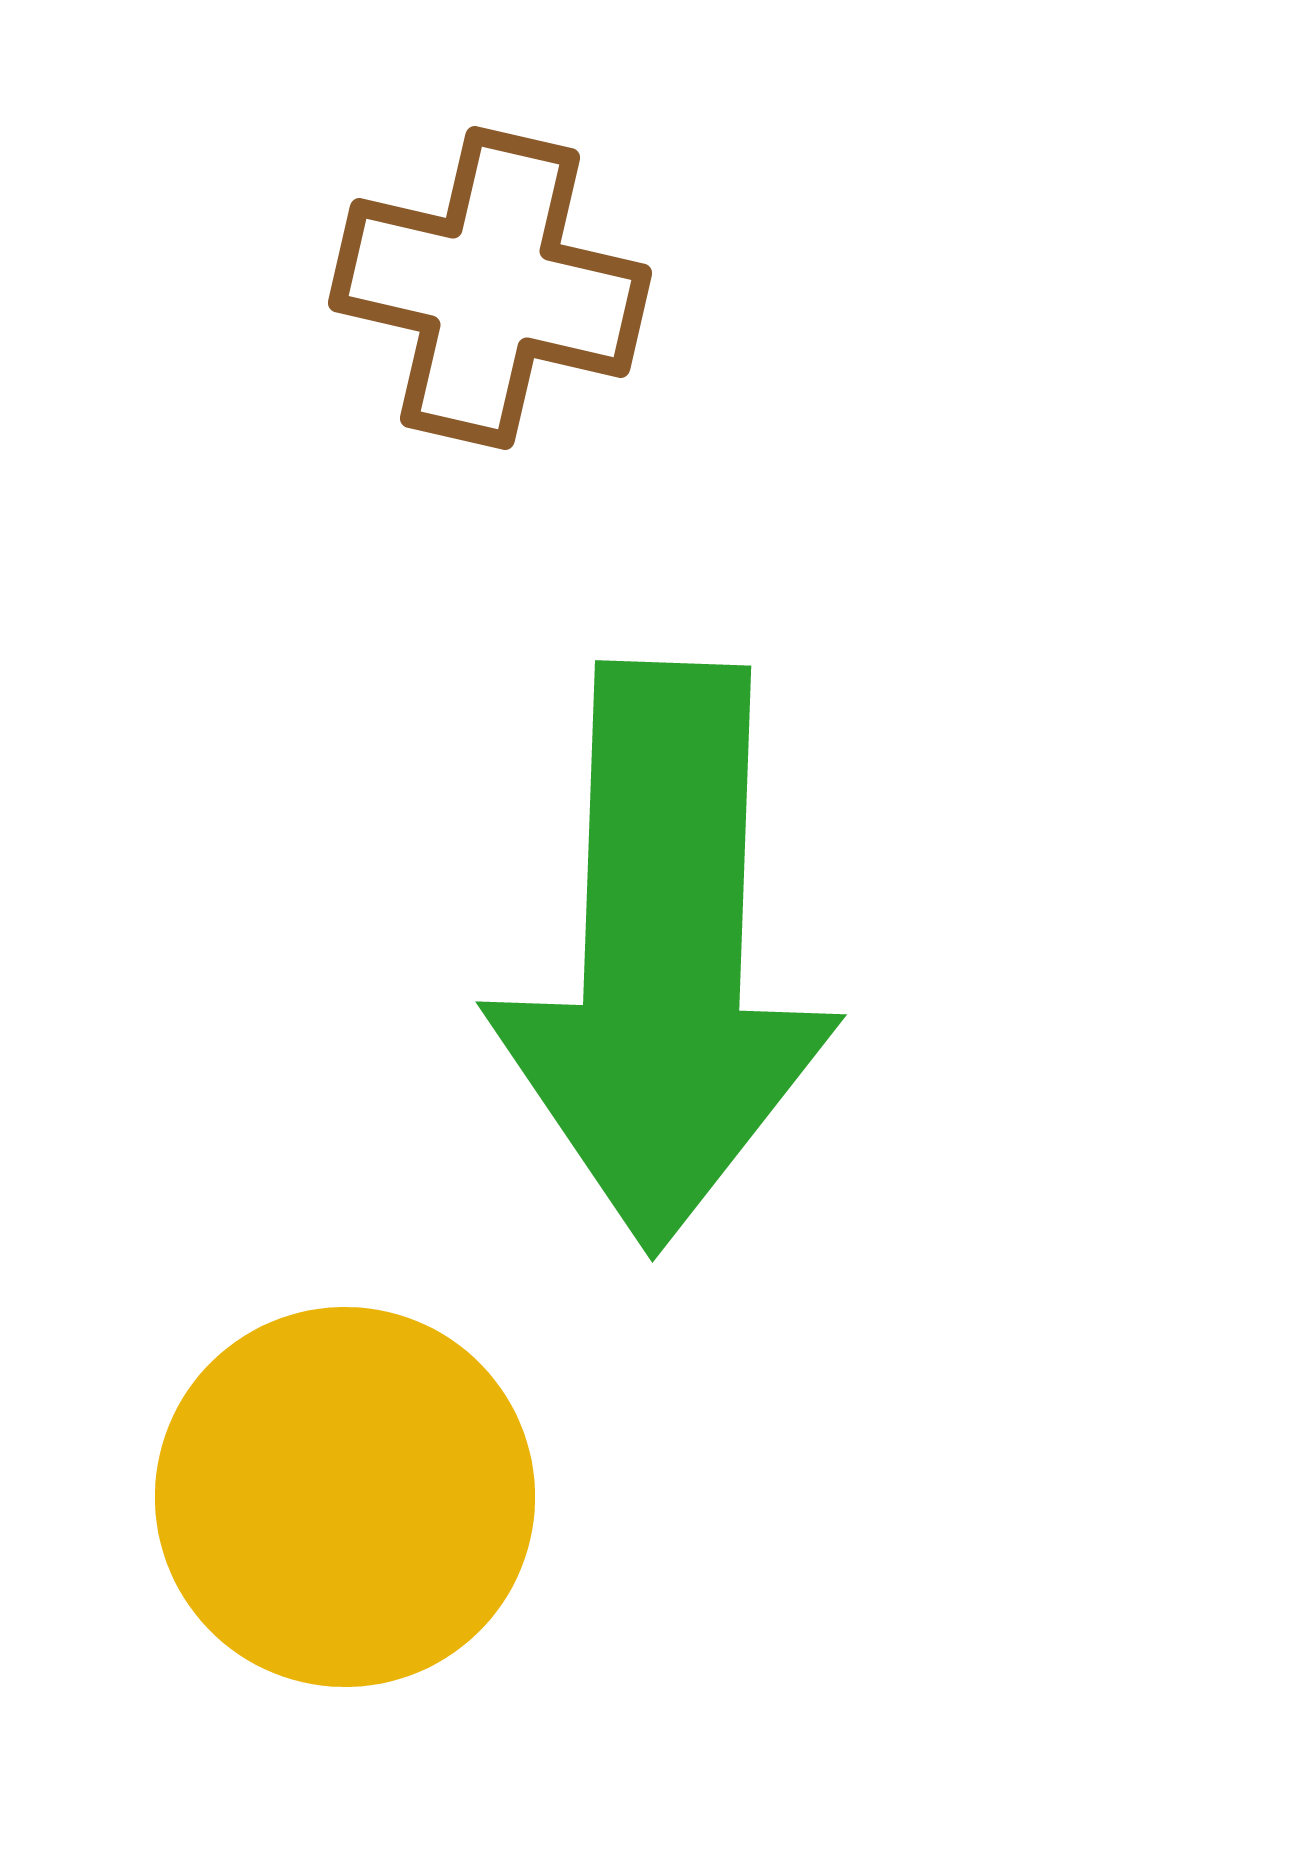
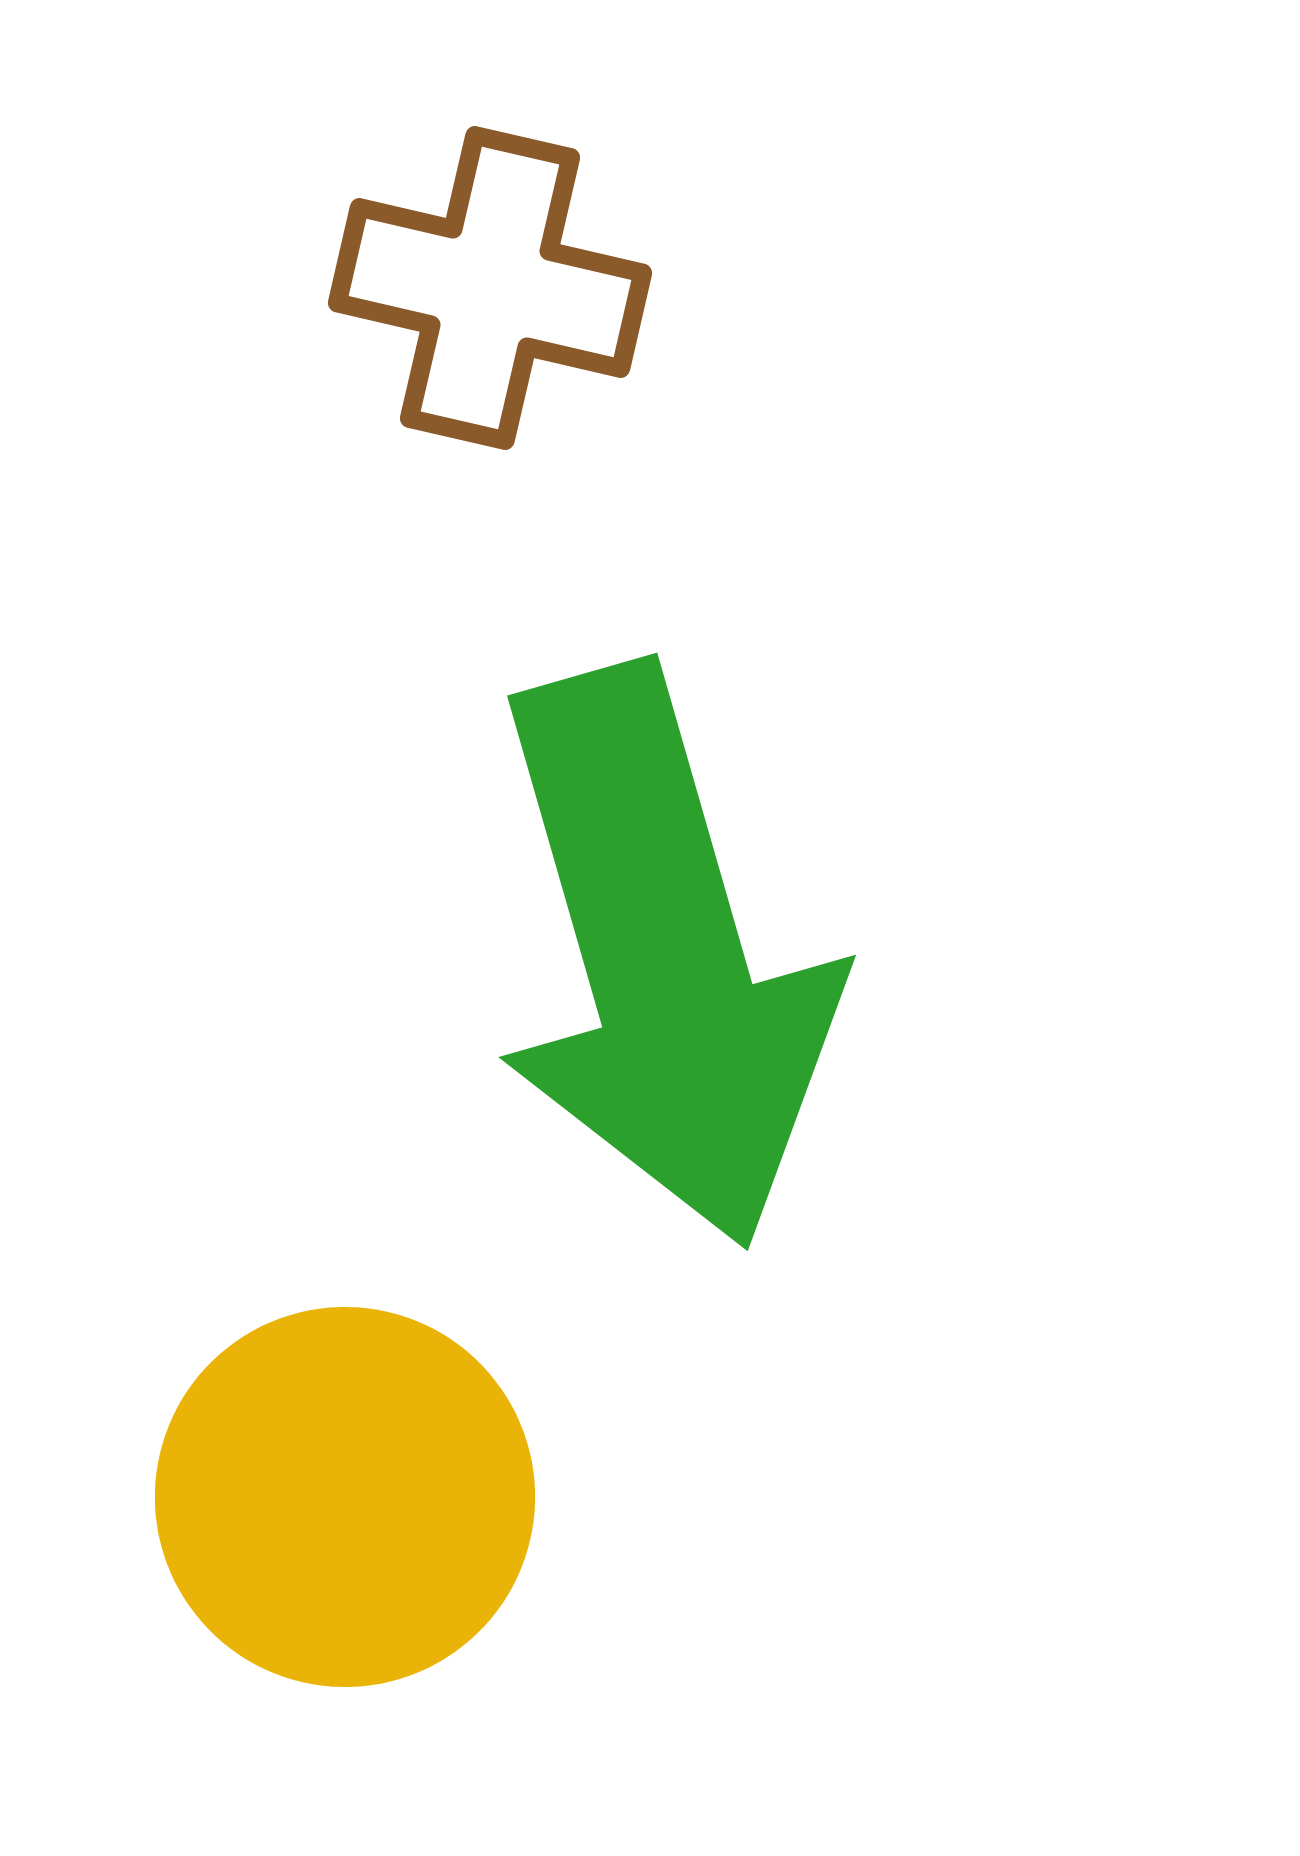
green arrow: rotated 18 degrees counterclockwise
